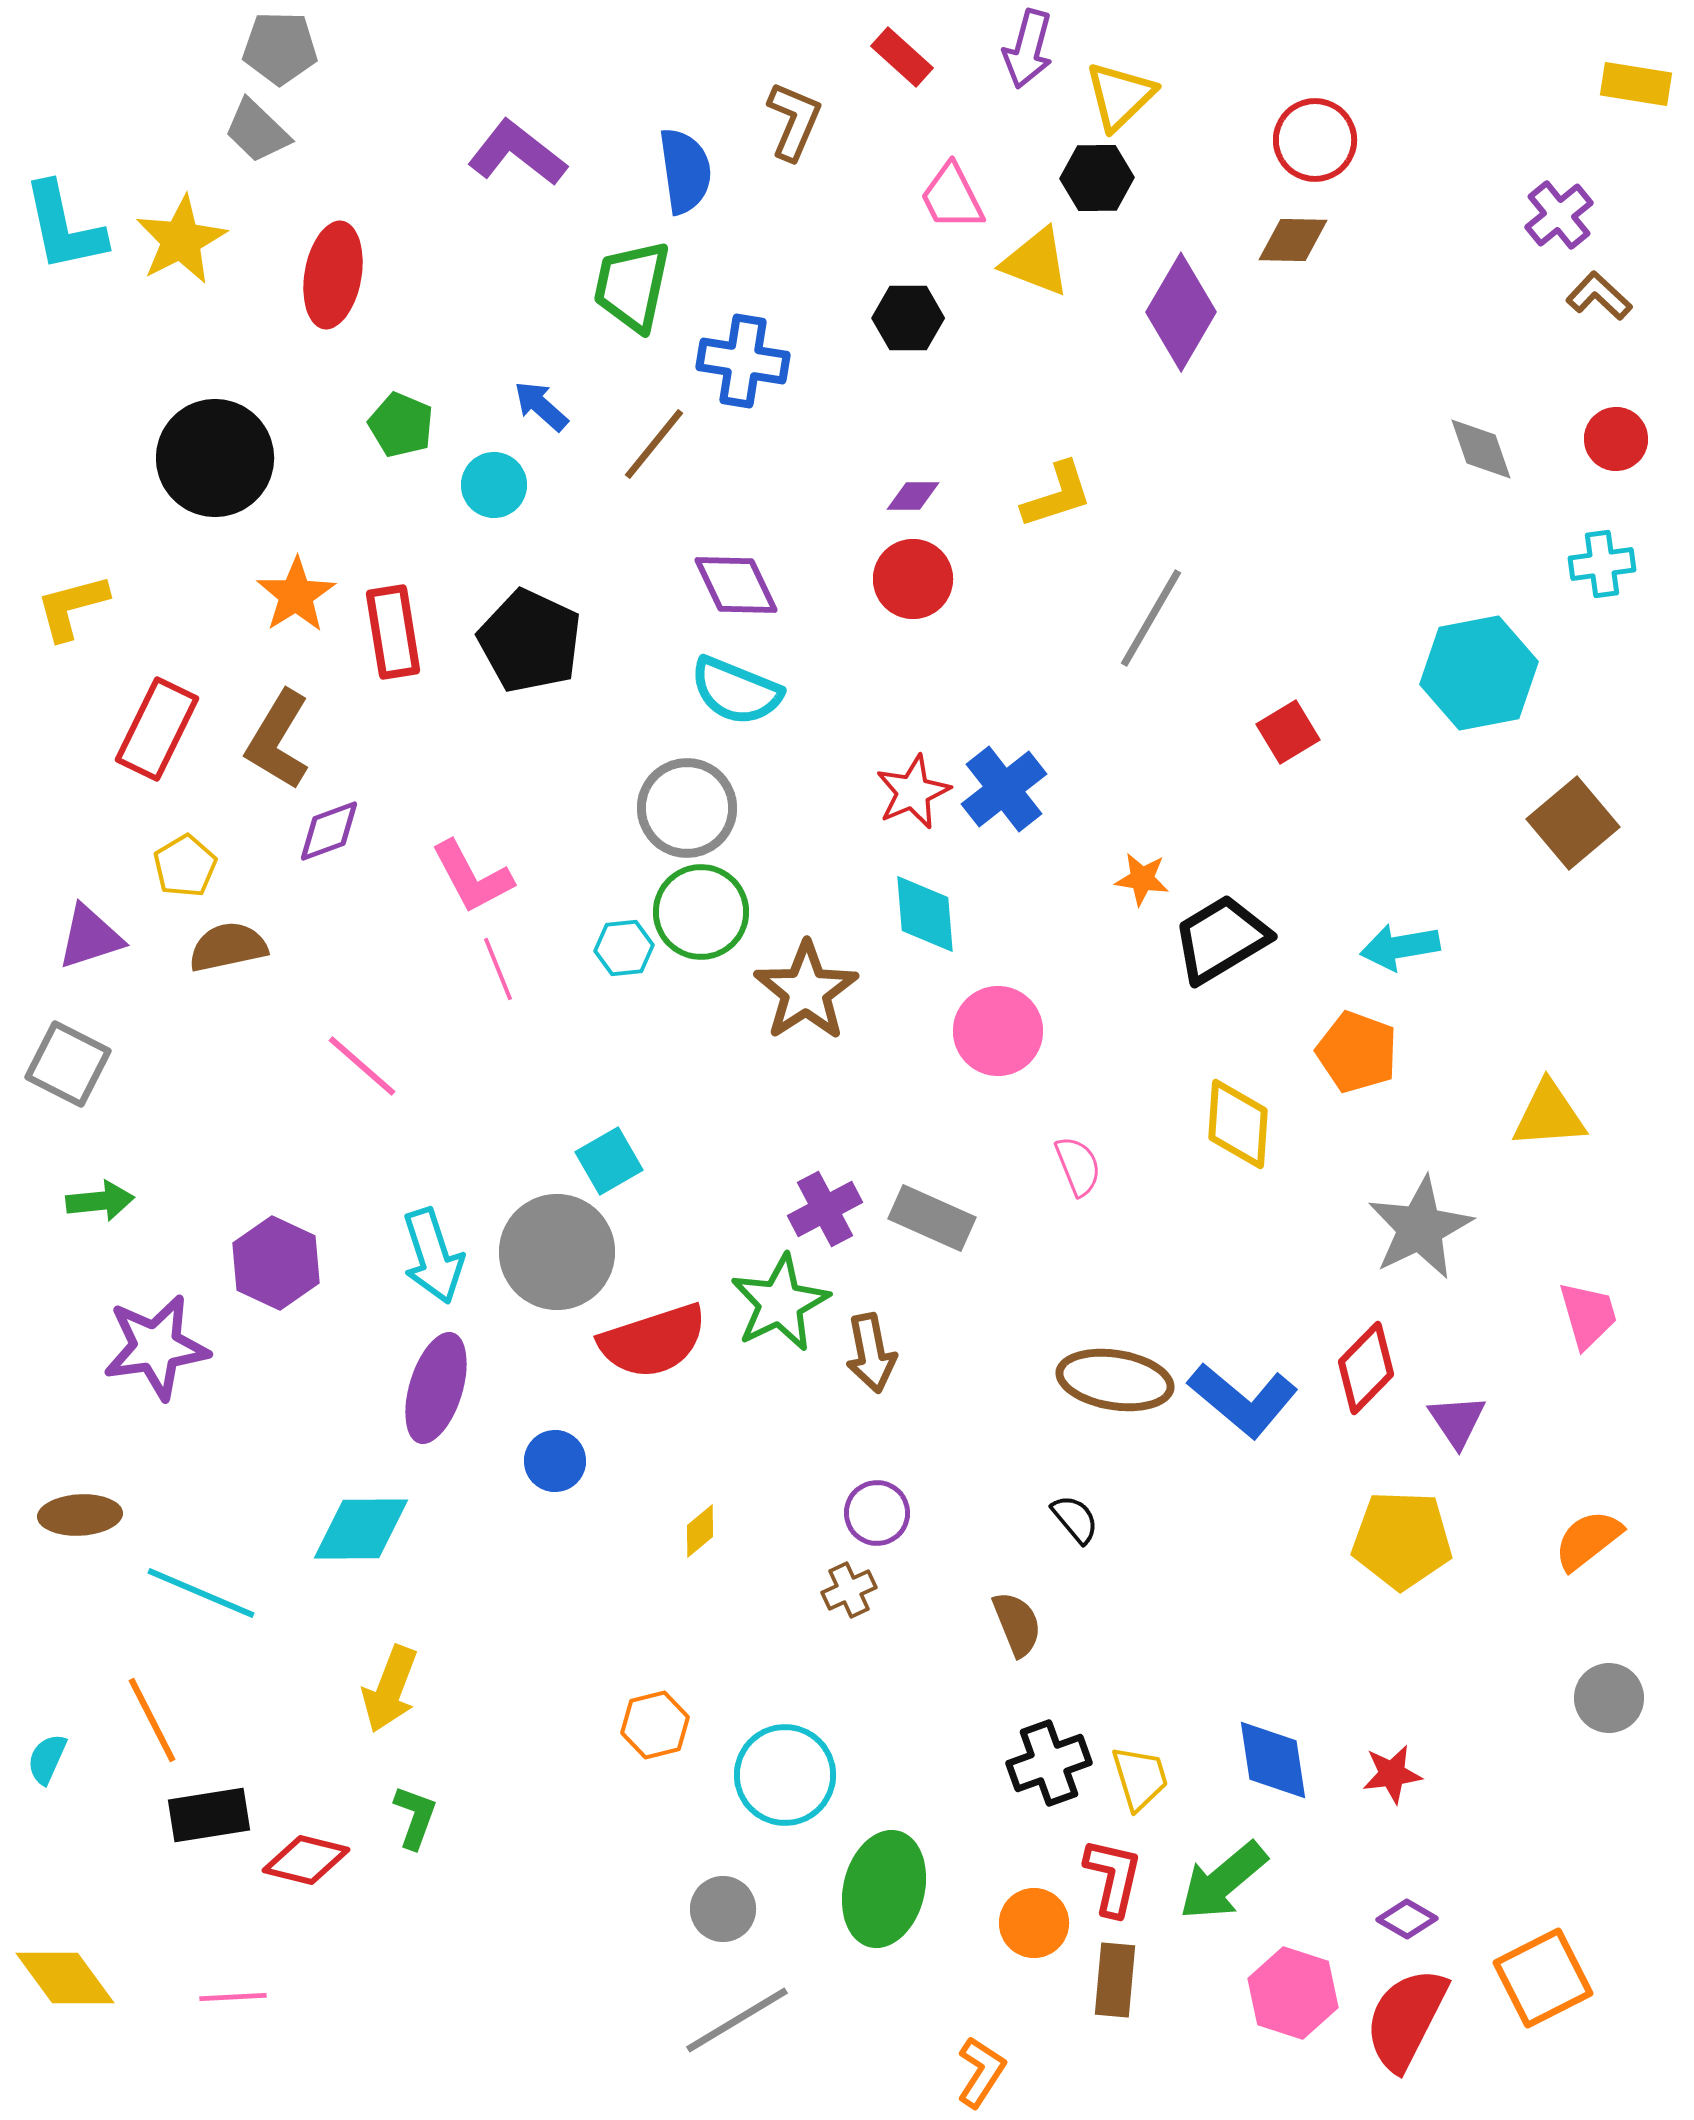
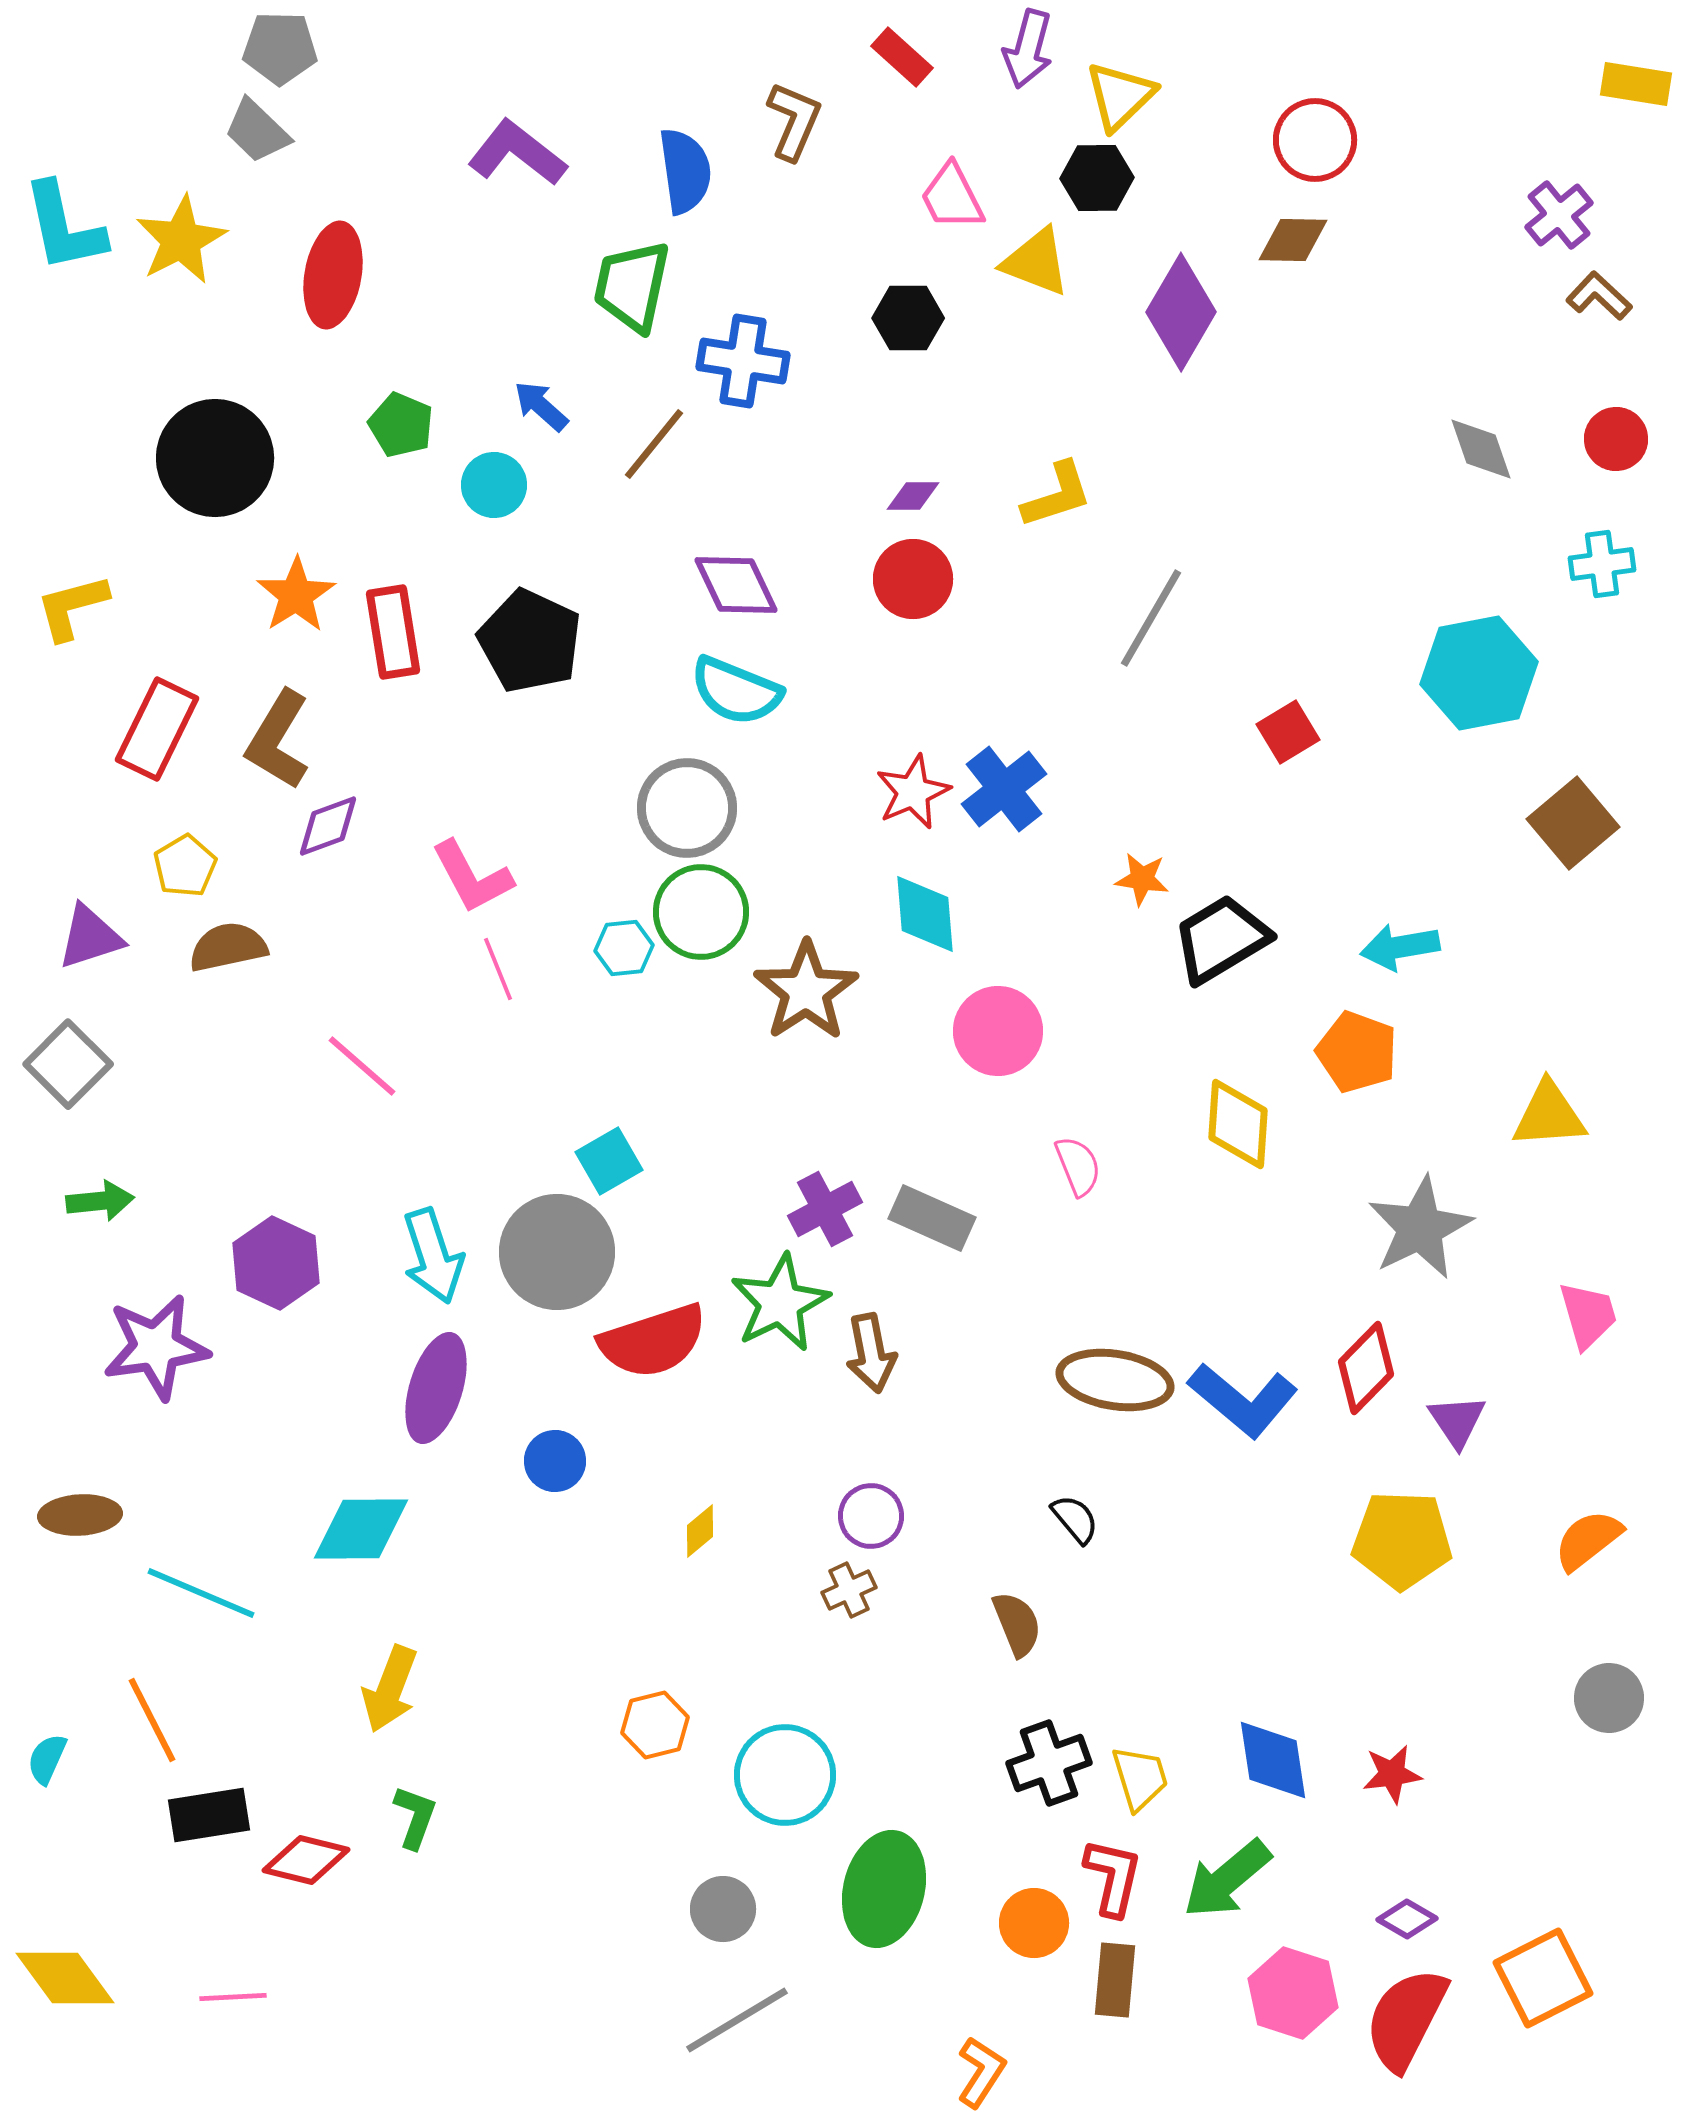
purple diamond at (329, 831): moved 1 px left, 5 px up
gray square at (68, 1064): rotated 18 degrees clockwise
purple circle at (877, 1513): moved 6 px left, 3 px down
green arrow at (1223, 1881): moved 4 px right, 2 px up
